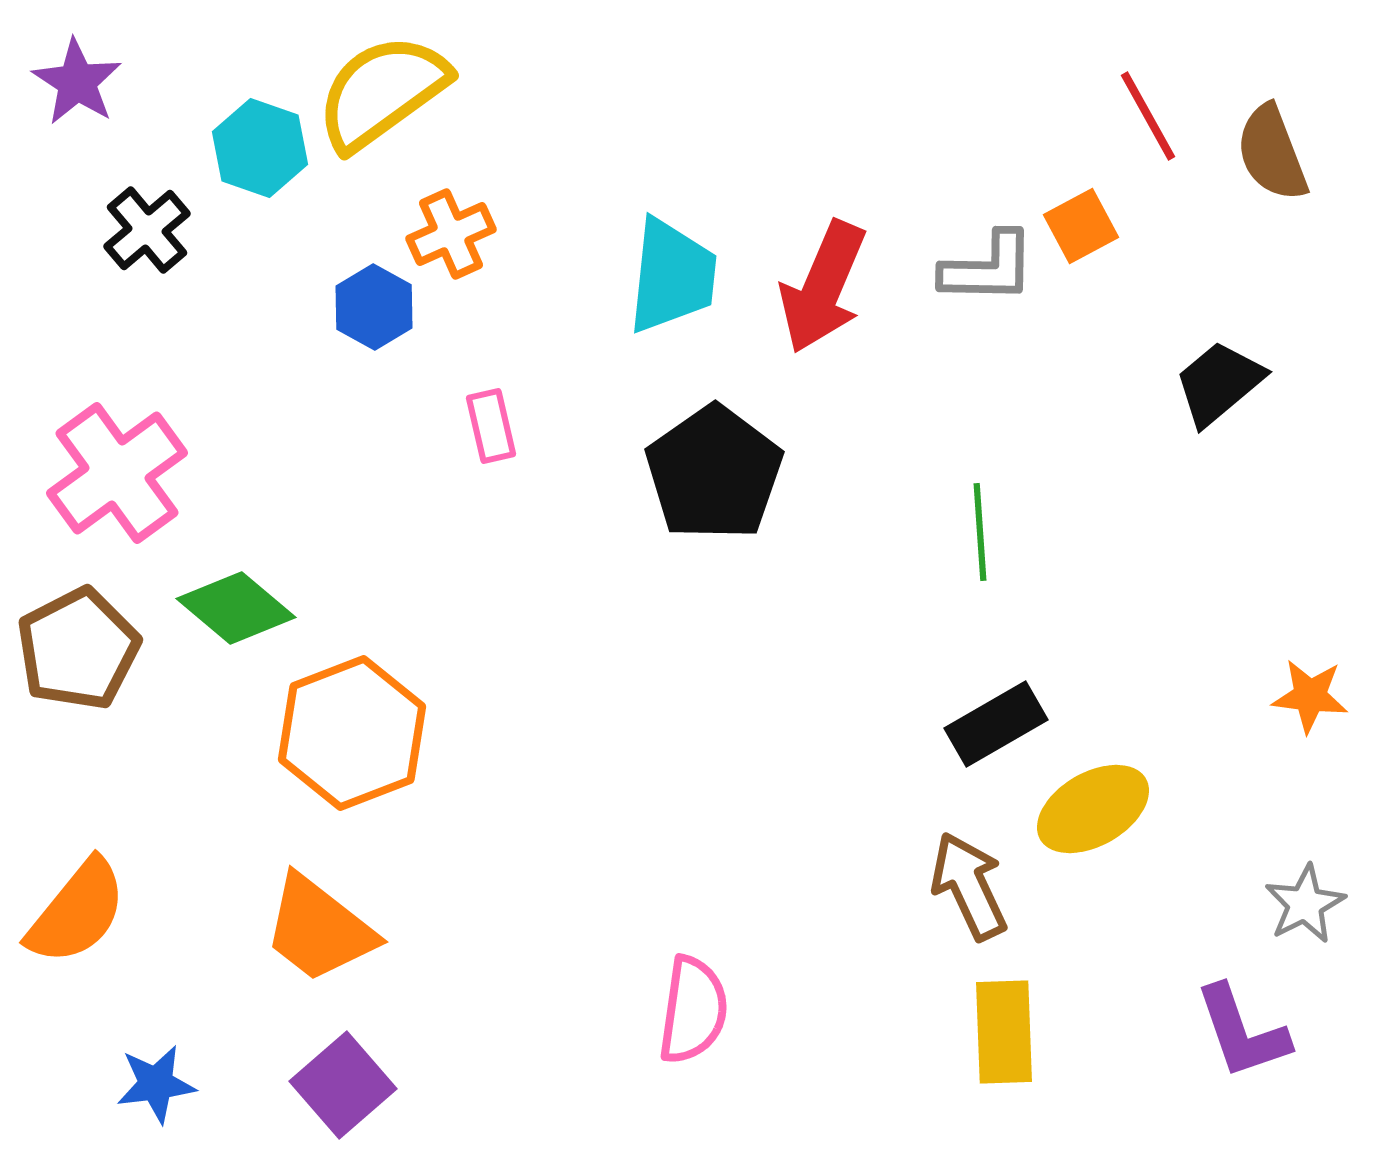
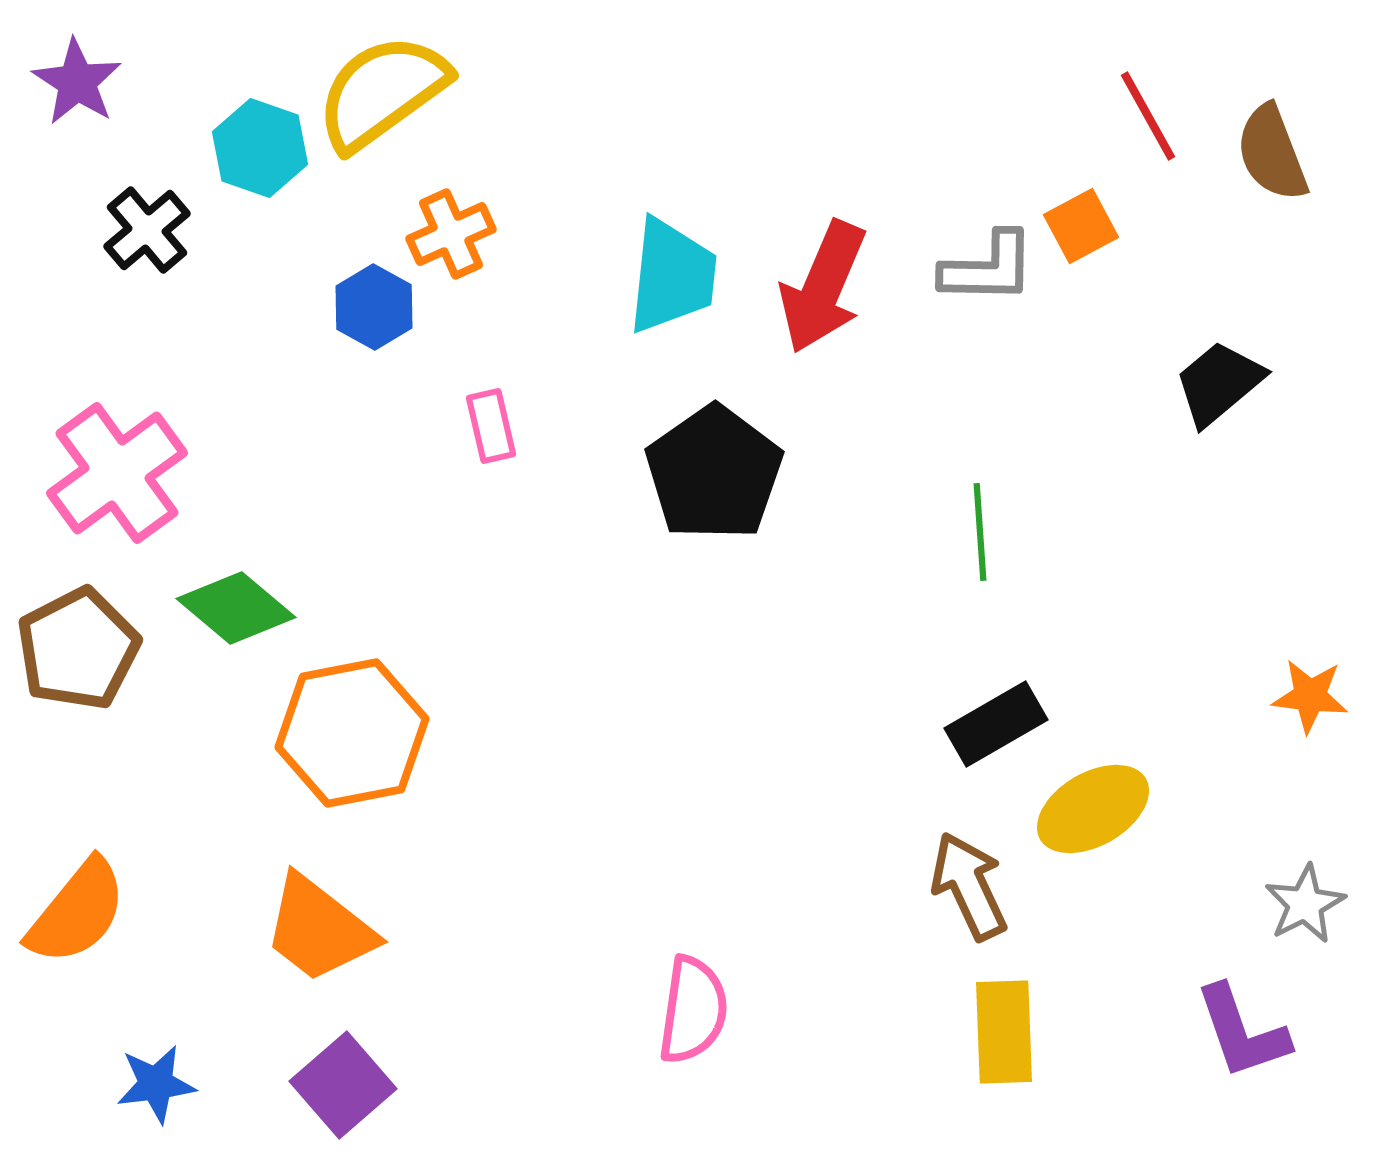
orange hexagon: rotated 10 degrees clockwise
